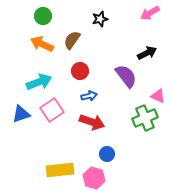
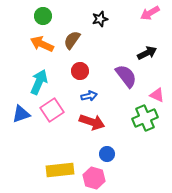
cyan arrow: rotated 45 degrees counterclockwise
pink triangle: moved 1 px left, 1 px up
